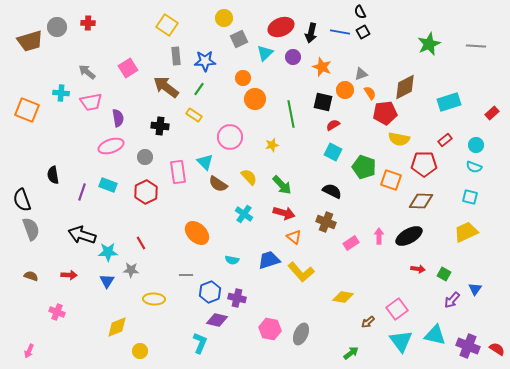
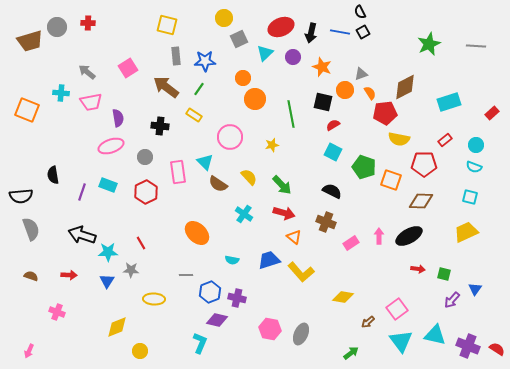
yellow square at (167, 25): rotated 20 degrees counterclockwise
black semicircle at (22, 200): moved 1 px left, 4 px up; rotated 75 degrees counterclockwise
green square at (444, 274): rotated 16 degrees counterclockwise
